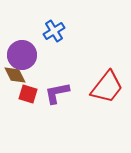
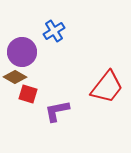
purple circle: moved 3 px up
brown diamond: moved 2 px down; rotated 35 degrees counterclockwise
purple L-shape: moved 18 px down
